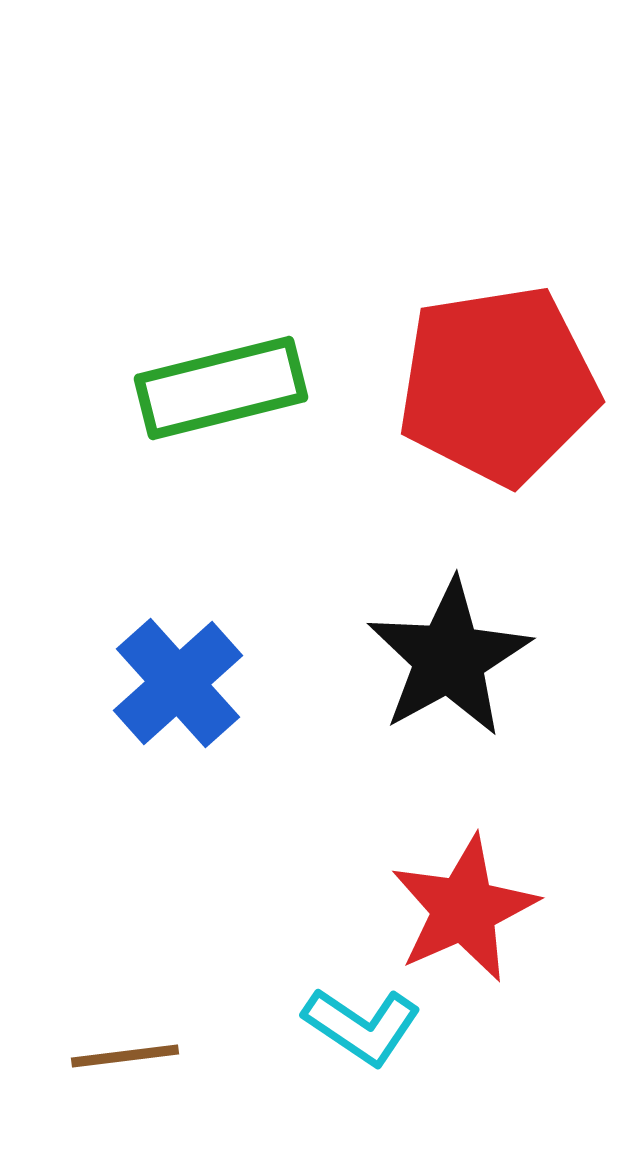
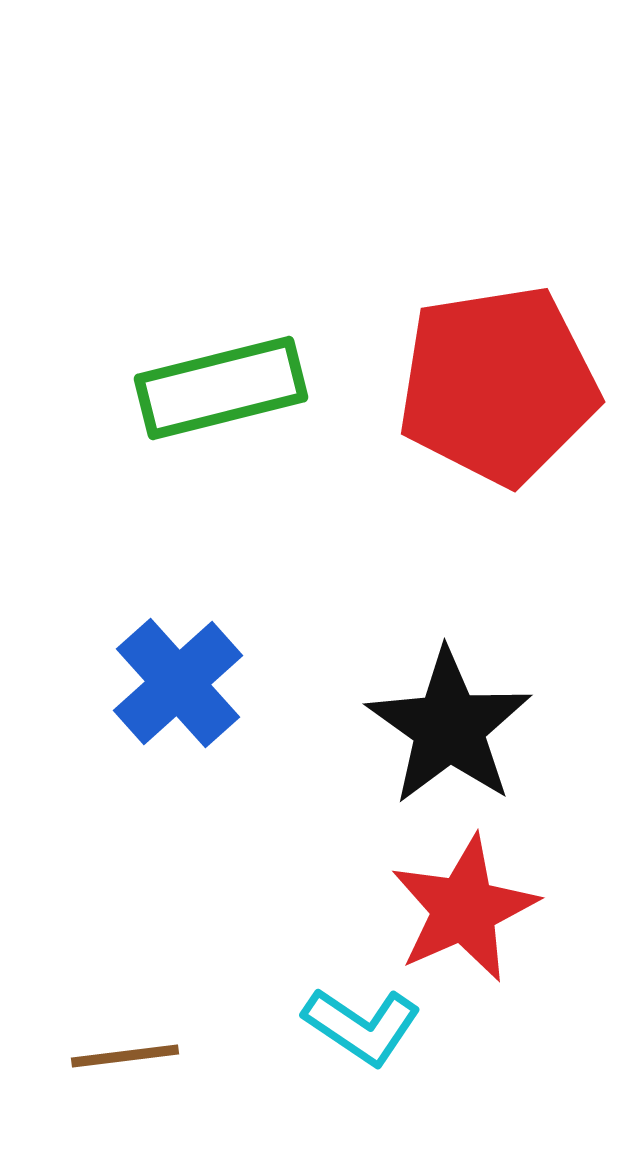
black star: moved 69 px down; rotated 8 degrees counterclockwise
